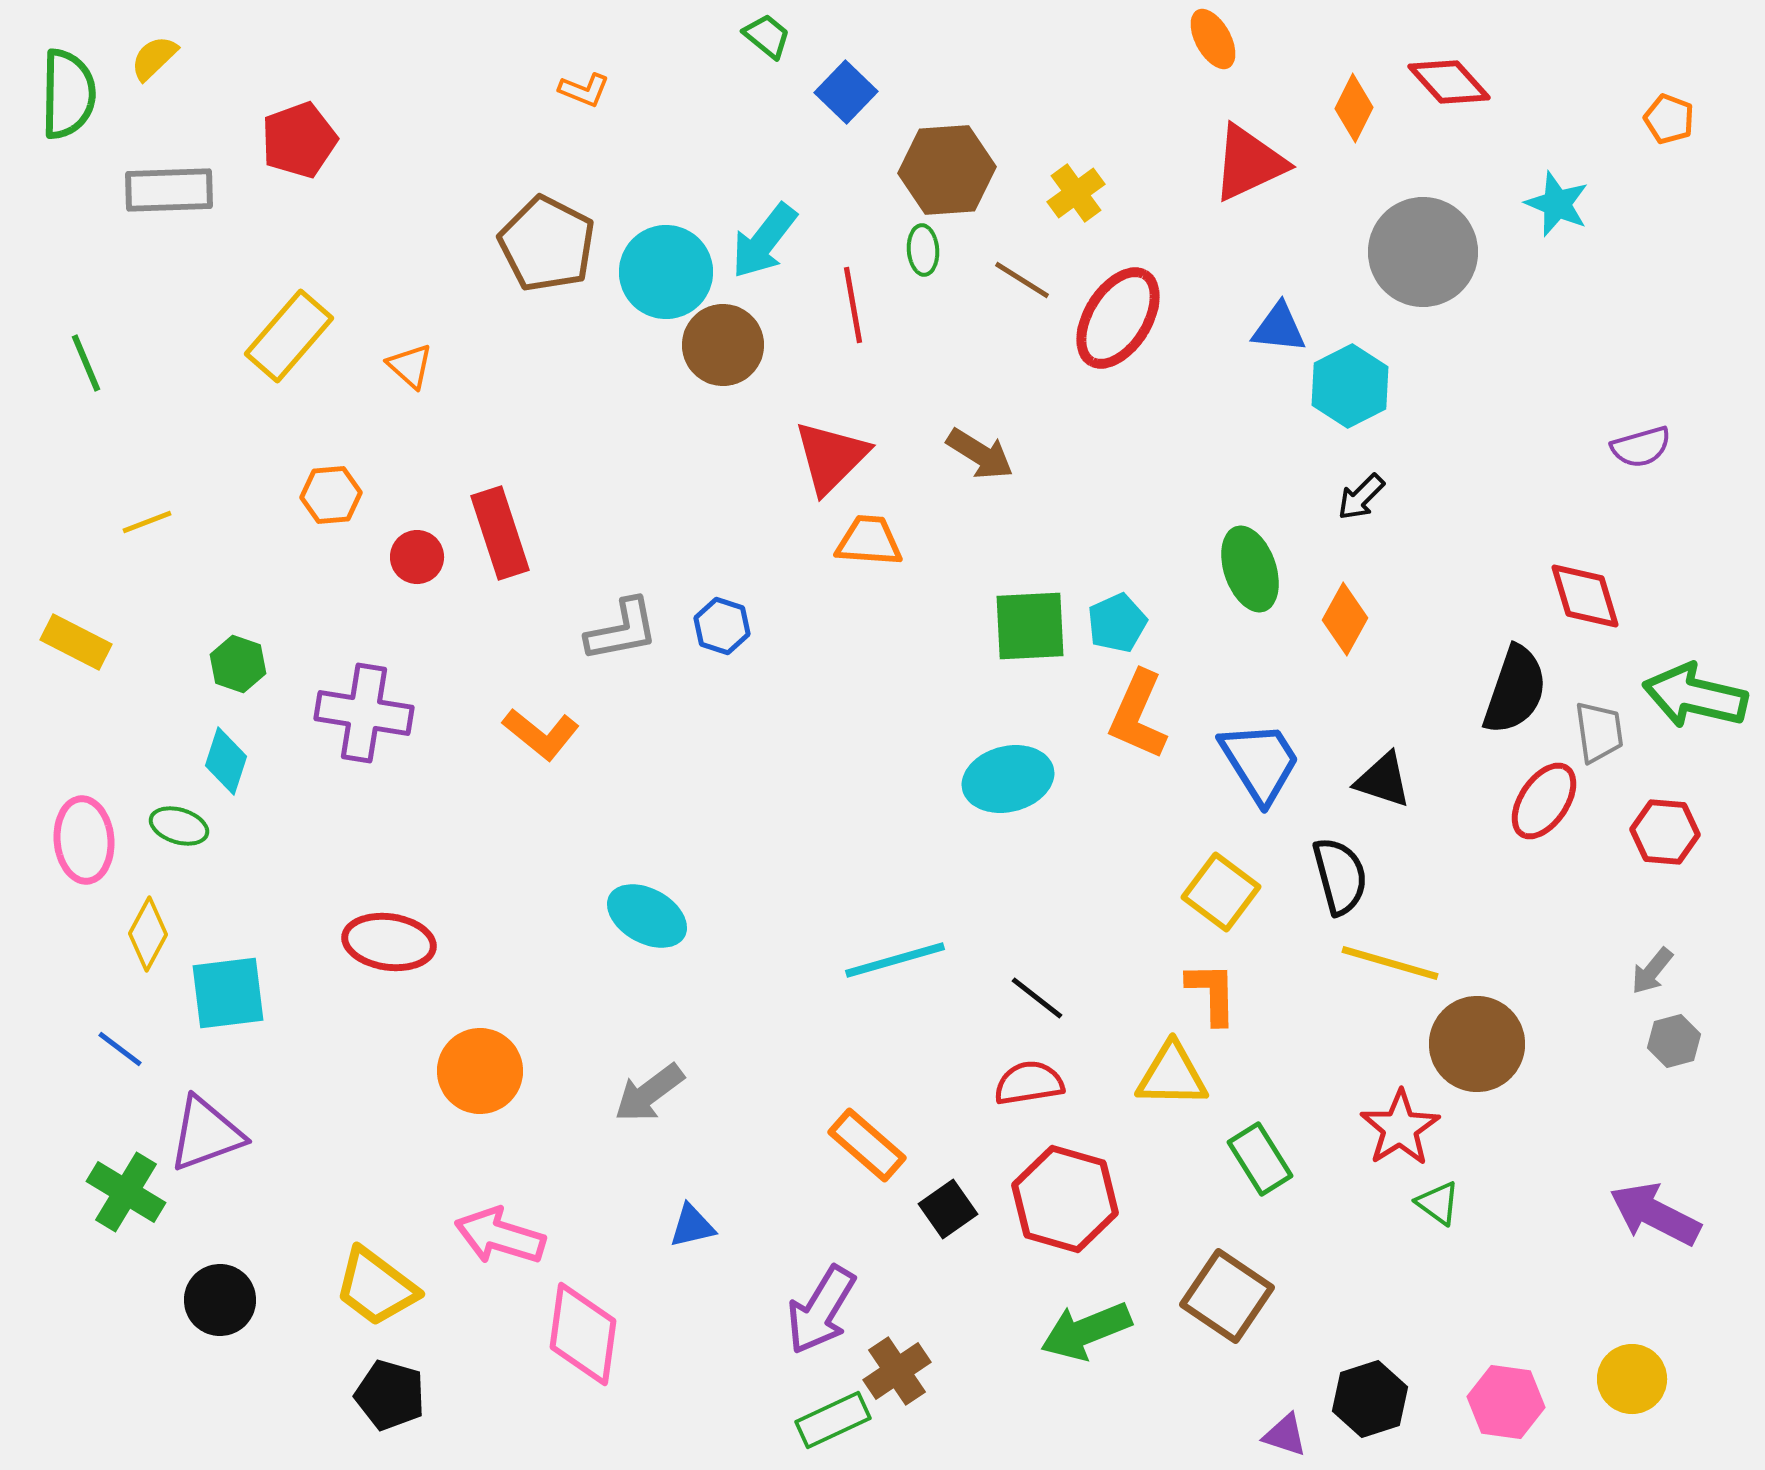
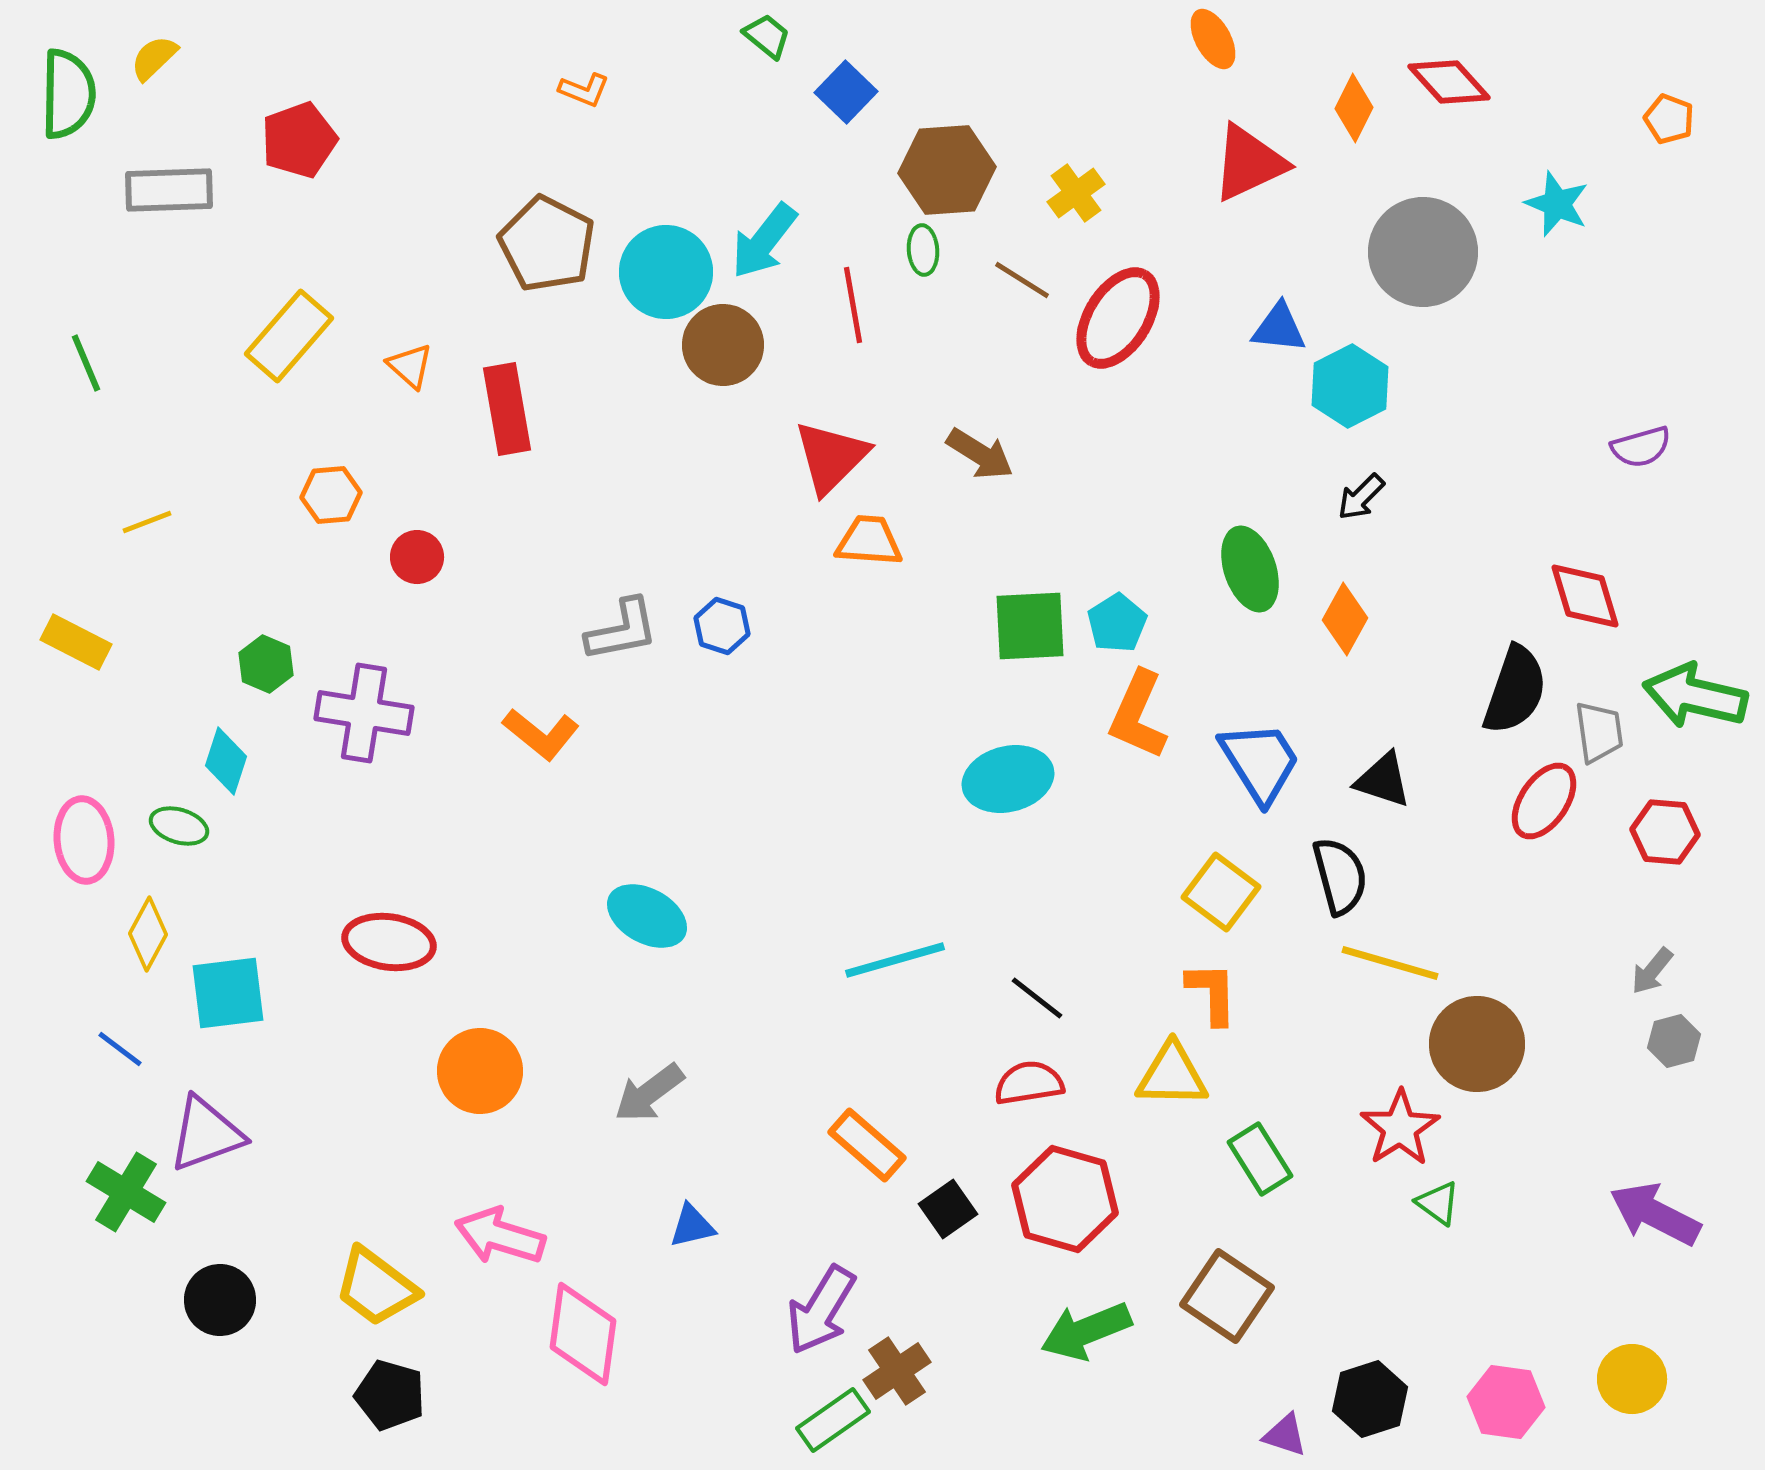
red rectangle at (500, 533): moved 7 px right, 124 px up; rotated 8 degrees clockwise
cyan pentagon at (1117, 623): rotated 8 degrees counterclockwise
green hexagon at (238, 664): moved 28 px right; rotated 4 degrees clockwise
green rectangle at (833, 1420): rotated 10 degrees counterclockwise
